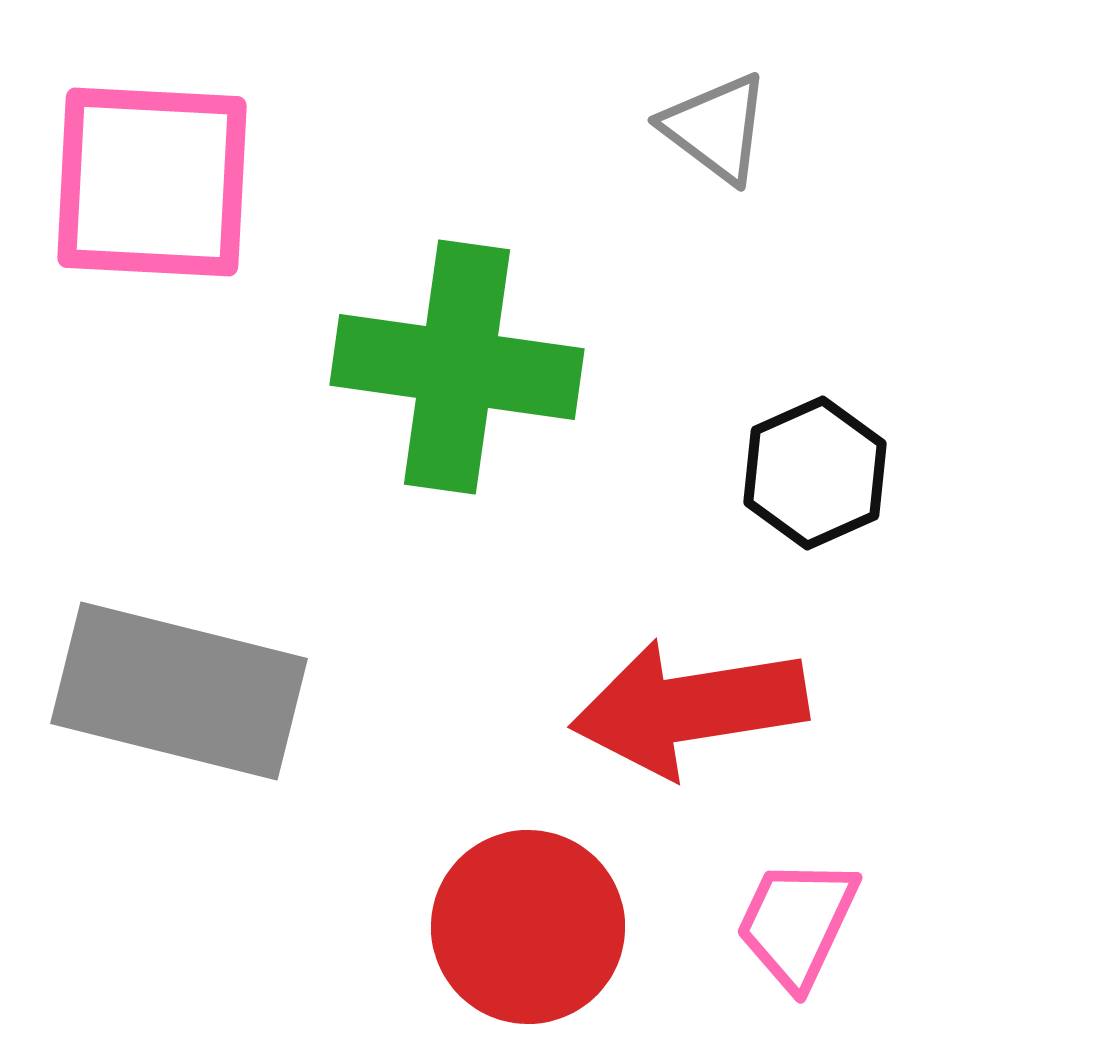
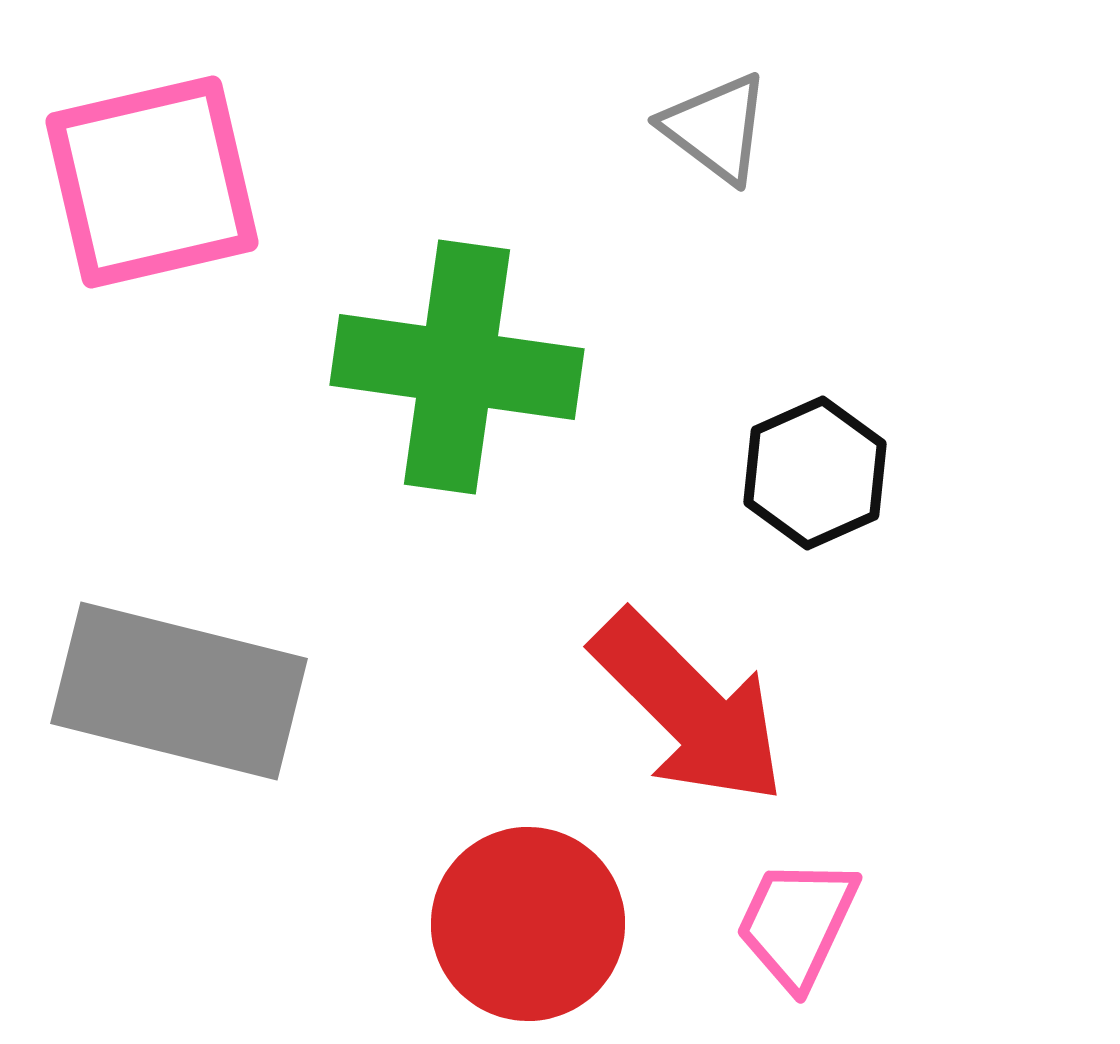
pink square: rotated 16 degrees counterclockwise
red arrow: rotated 126 degrees counterclockwise
red circle: moved 3 px up
